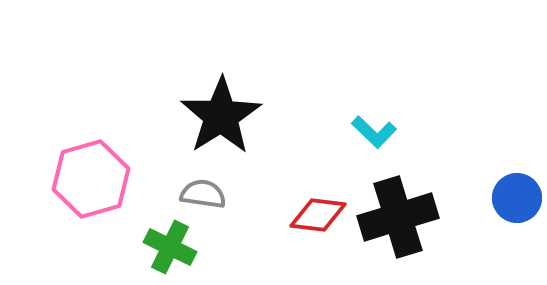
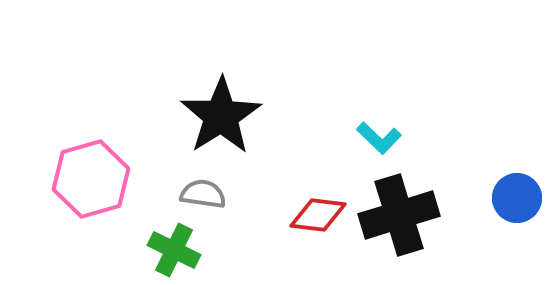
cyan L-shape: moved 5 px right, 6 px down
black cross: moved 1 px right, 2 px up
green cross: moved 4 px right, 3 px down
